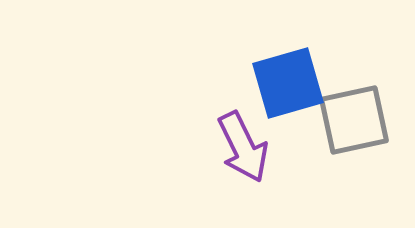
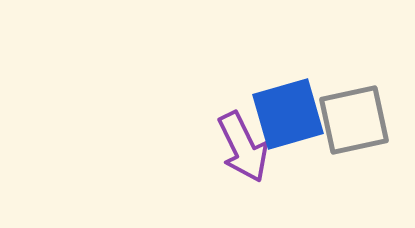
blue square: moved 31 px down
